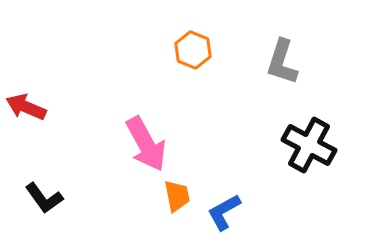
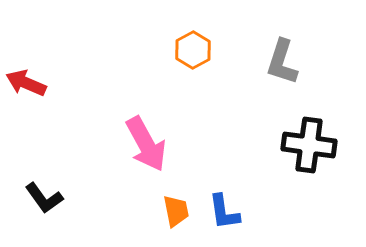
orange hexagon: rotated 9 degrees clockwise
red arrow: moved 24 px up
black cross: rotated 20 degrees counterclockwise
orange trapezoid: moved 1 px left, 15 px down
blue L-shape: rotated 69 degrees counterclockwise
